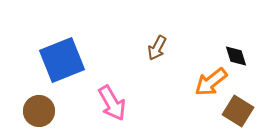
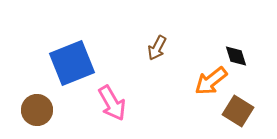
blue square: moved 10 px right, 3 px down
orange arrow: moved 1 px up
brown circle: moved 2 px left, 1 px up
